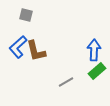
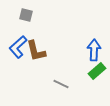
gray line: moved 5 px left, 2 px down; rotated 56 degrees clockwise
